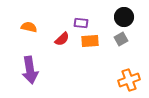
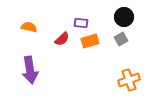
orange rectangle: rotated 12 degrees counterclockwise
